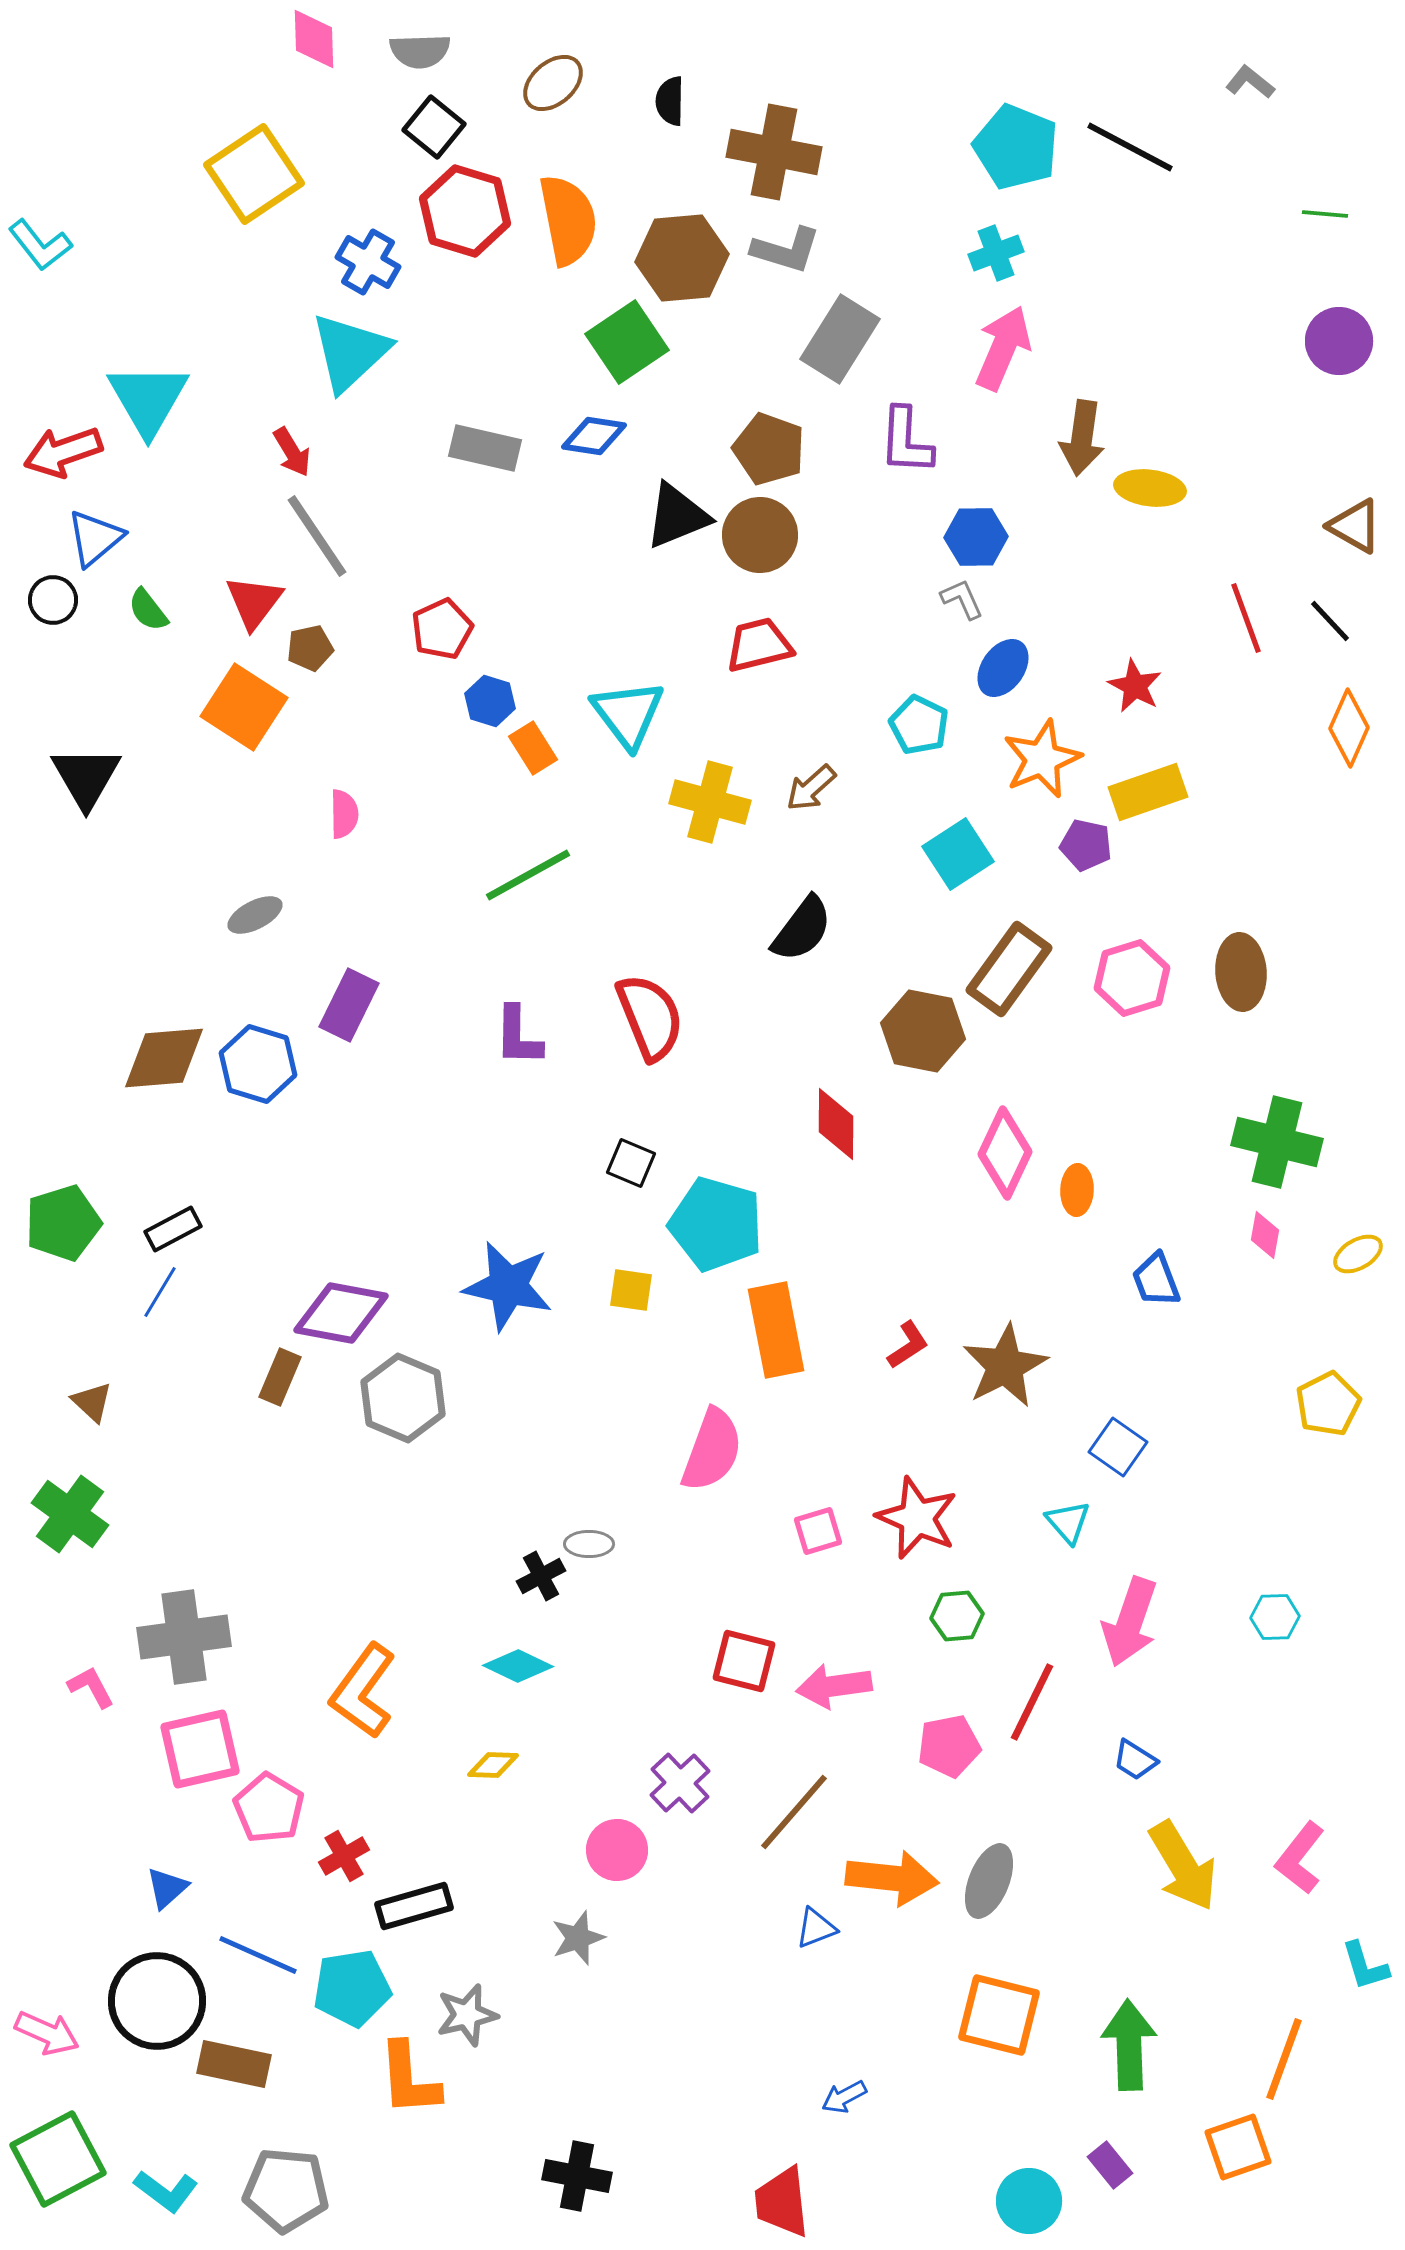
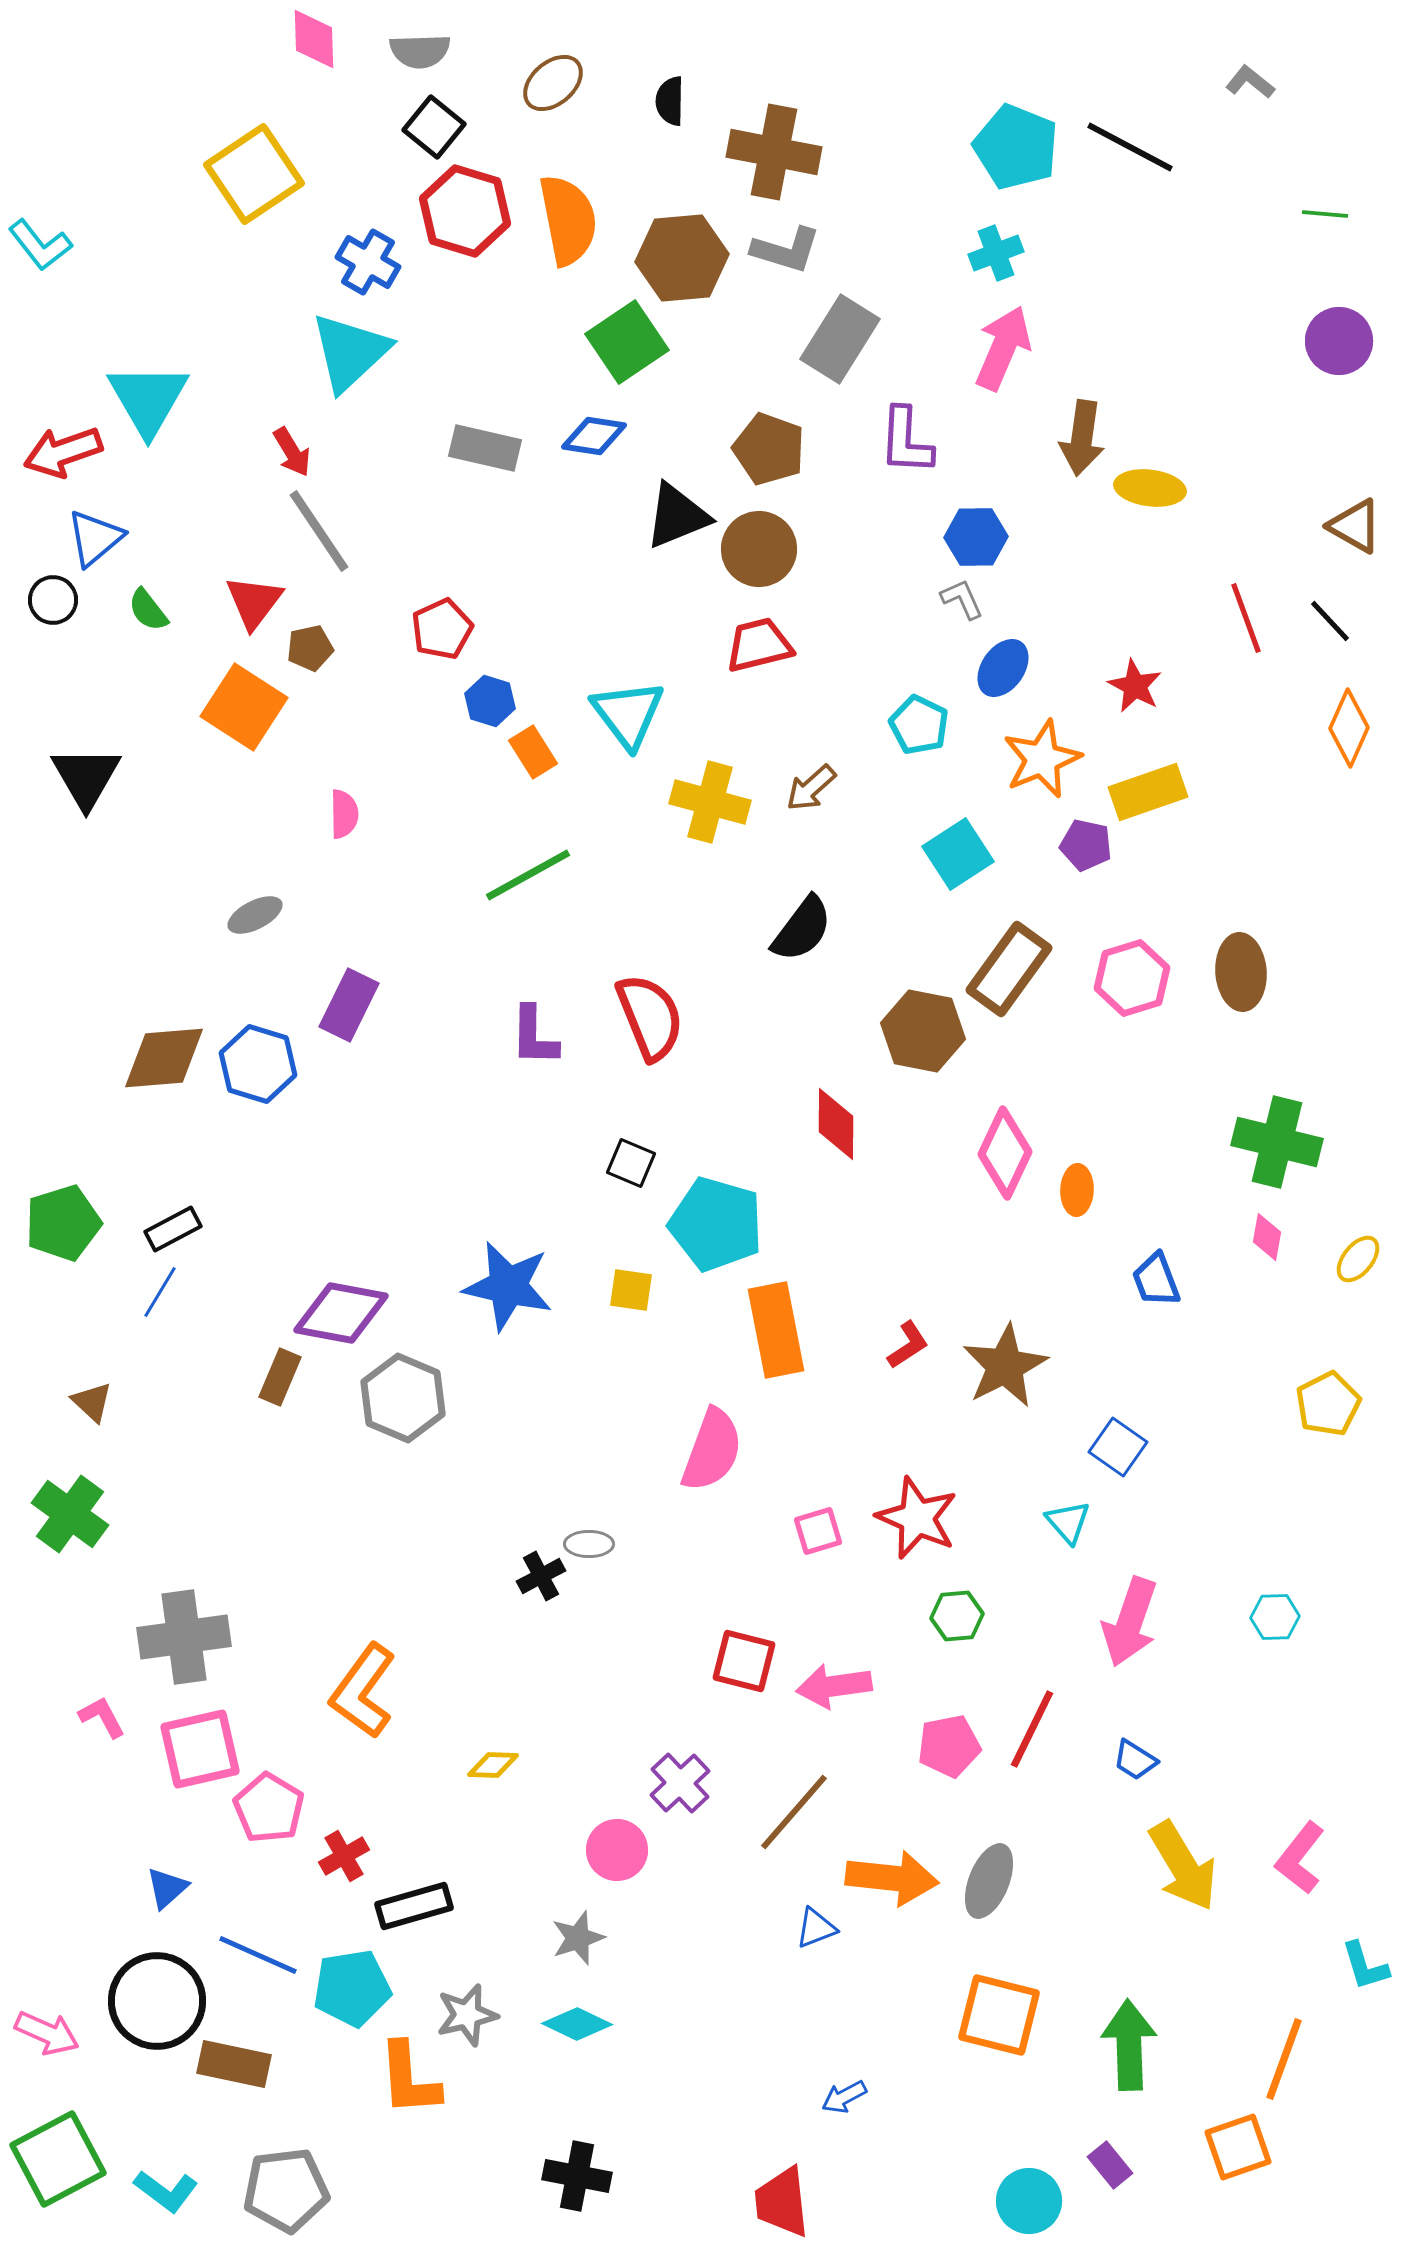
brown circle at (760, 535): moved 1 px left, 14 px down
gray line at (317, 536): moved 2 px right, 5 px up
orange rectangle at (533, 748): moved 4 px down
purple L-shape at (518, 1036): moved 16 px right
pink diamond at (1265, 1235): moved 2 px right, 2 px down
yellow ellipse at (1358, 1254): moved 5 px down; rotated 21 degrees counterclockwise
cyan diamond at (518, 1666): moved 59 px right, 358 px down
pink L-shape at (91, 1687): moved 11 px right, 30 px down
red line at (1032, 1702): moved 27 px down
gray pentagon at (286, 2190): rotated 12 degrees counterclockwise
